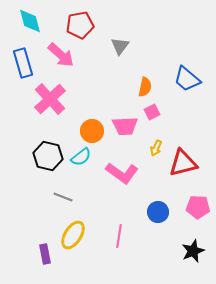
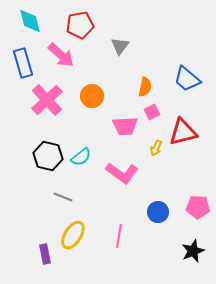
pink cross: moved 3 px left, 1 px down
orange circle: moved 35 px up
red triangle: moved 31 px up
